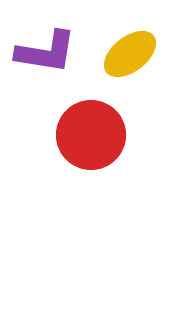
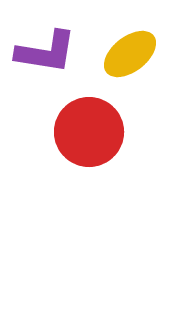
red circle: moved 2 px left, 3 px up
